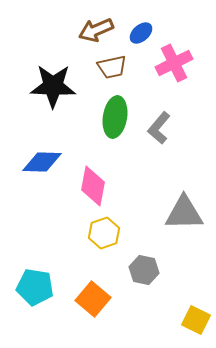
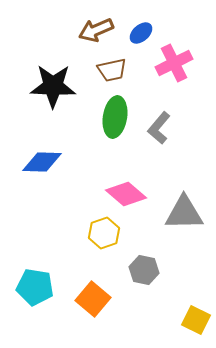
brown trapezoid: moved 3 px down
pink diamond: moved 33 px right, 8 px down; rotated 60 degrees counterclockwise
